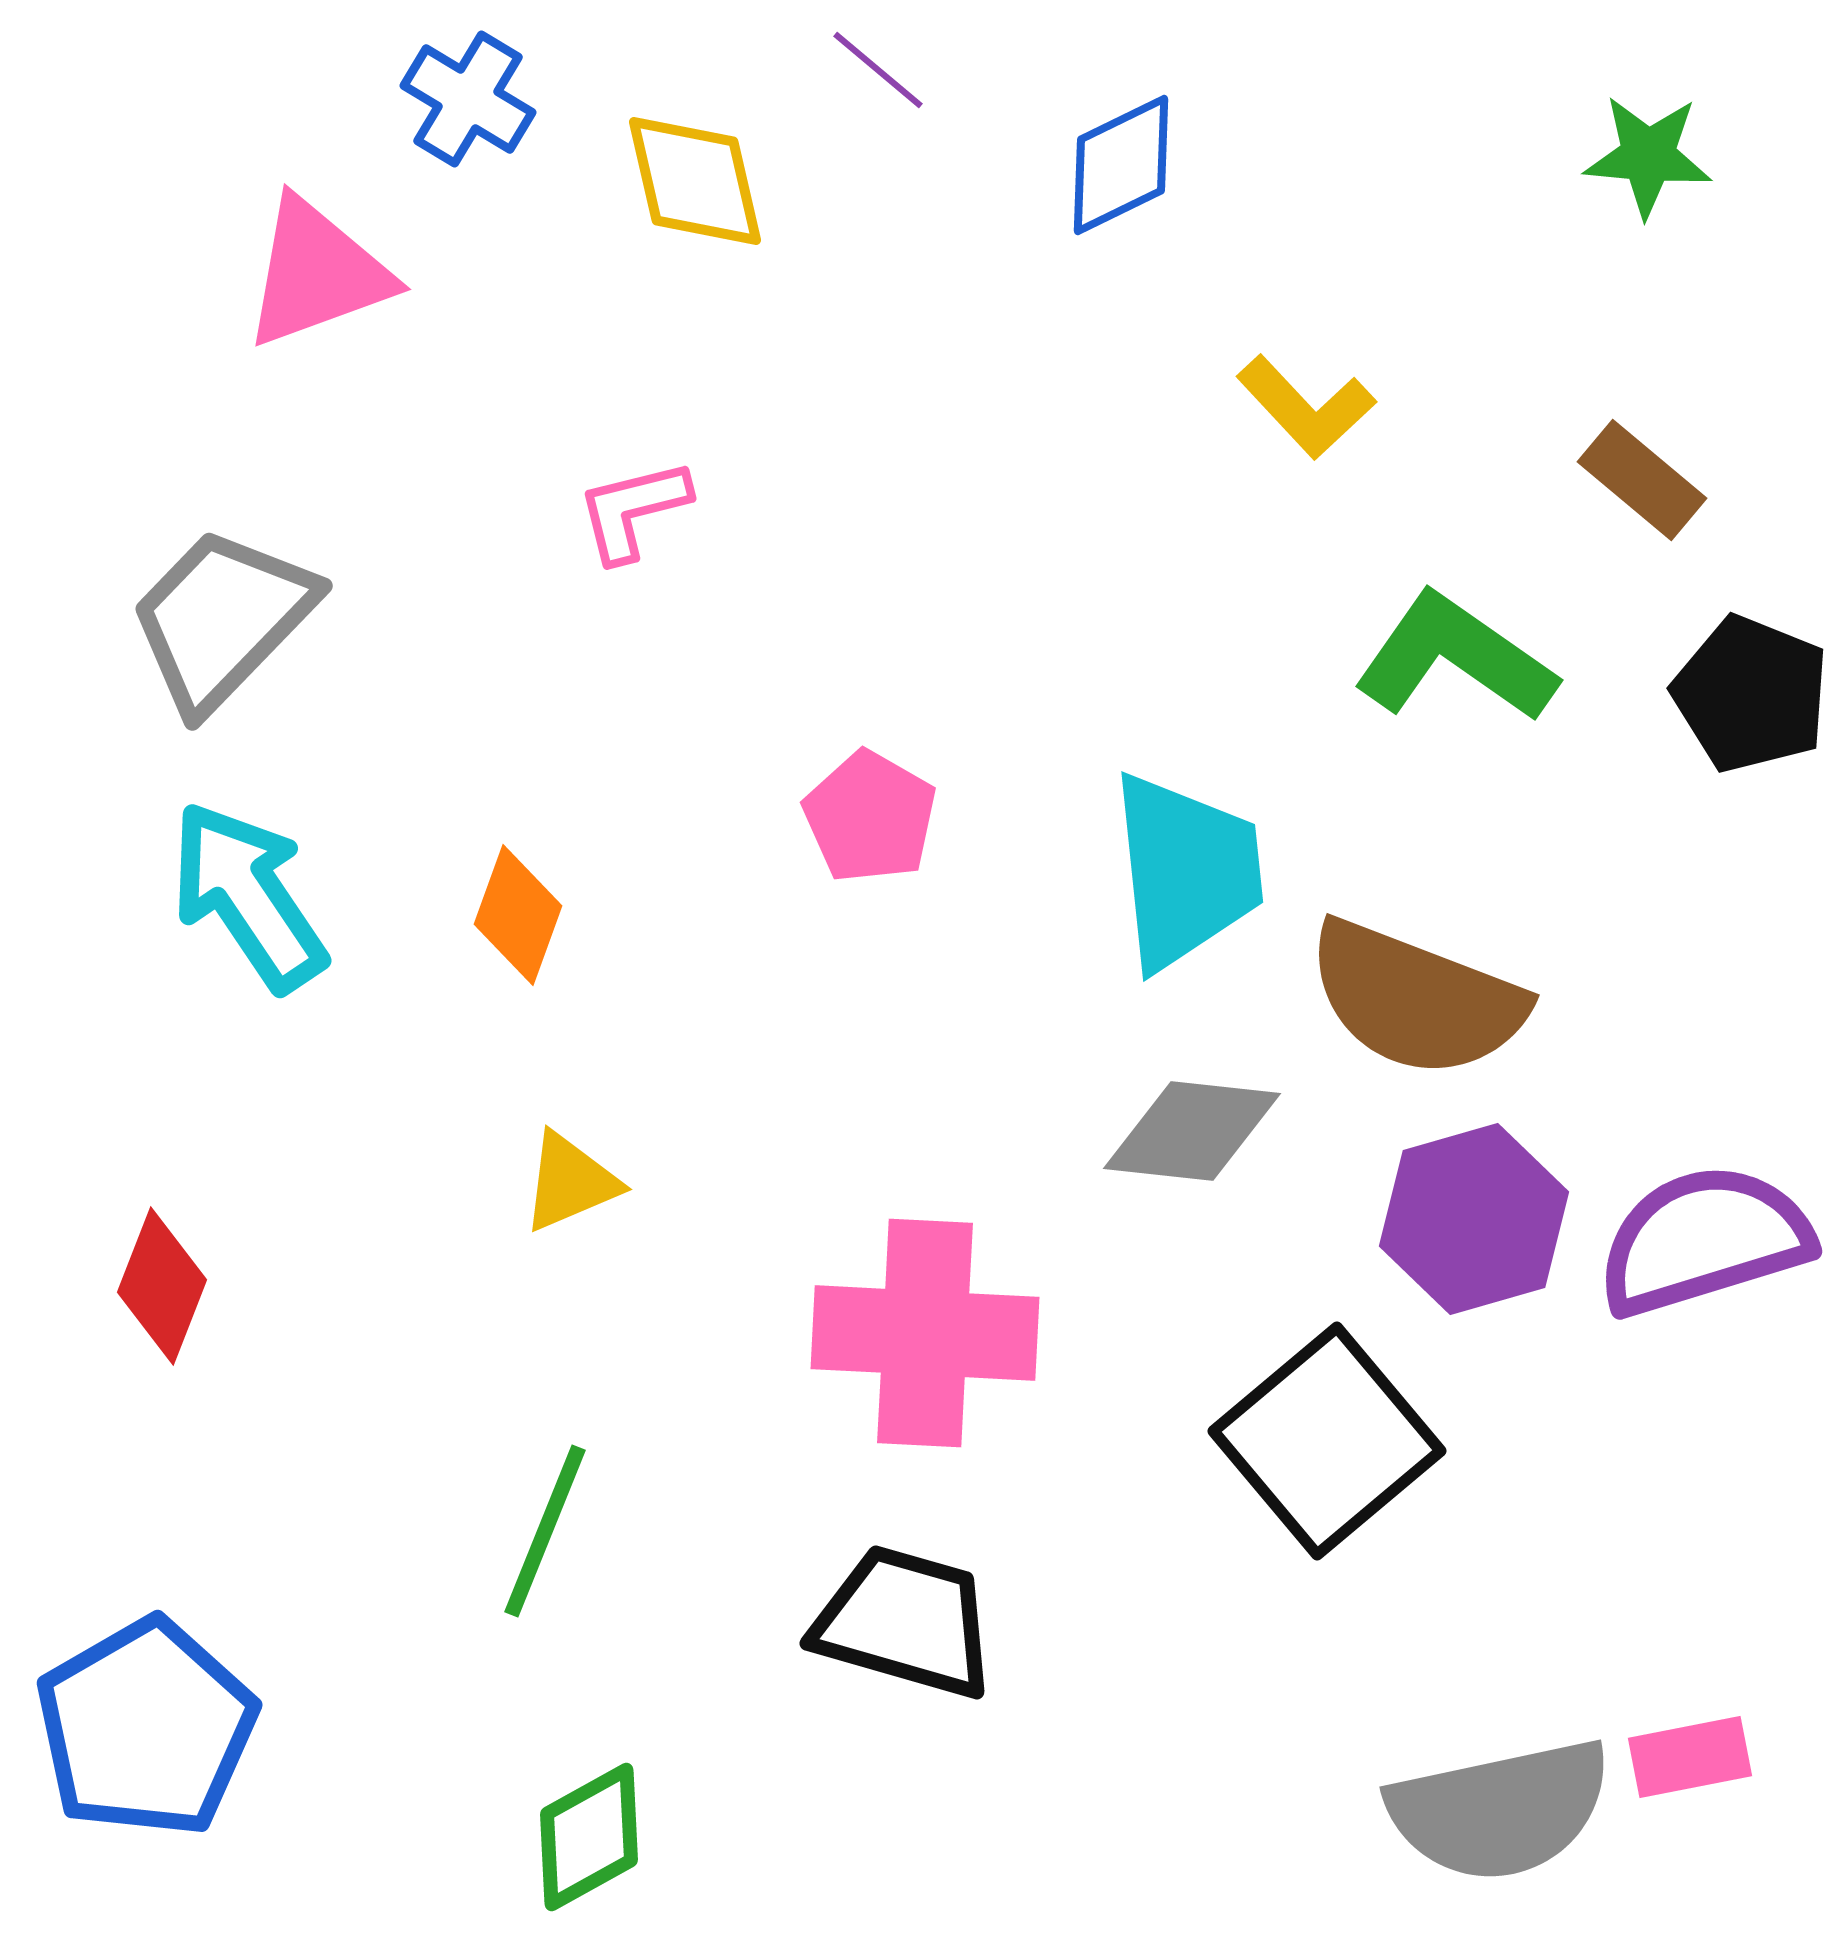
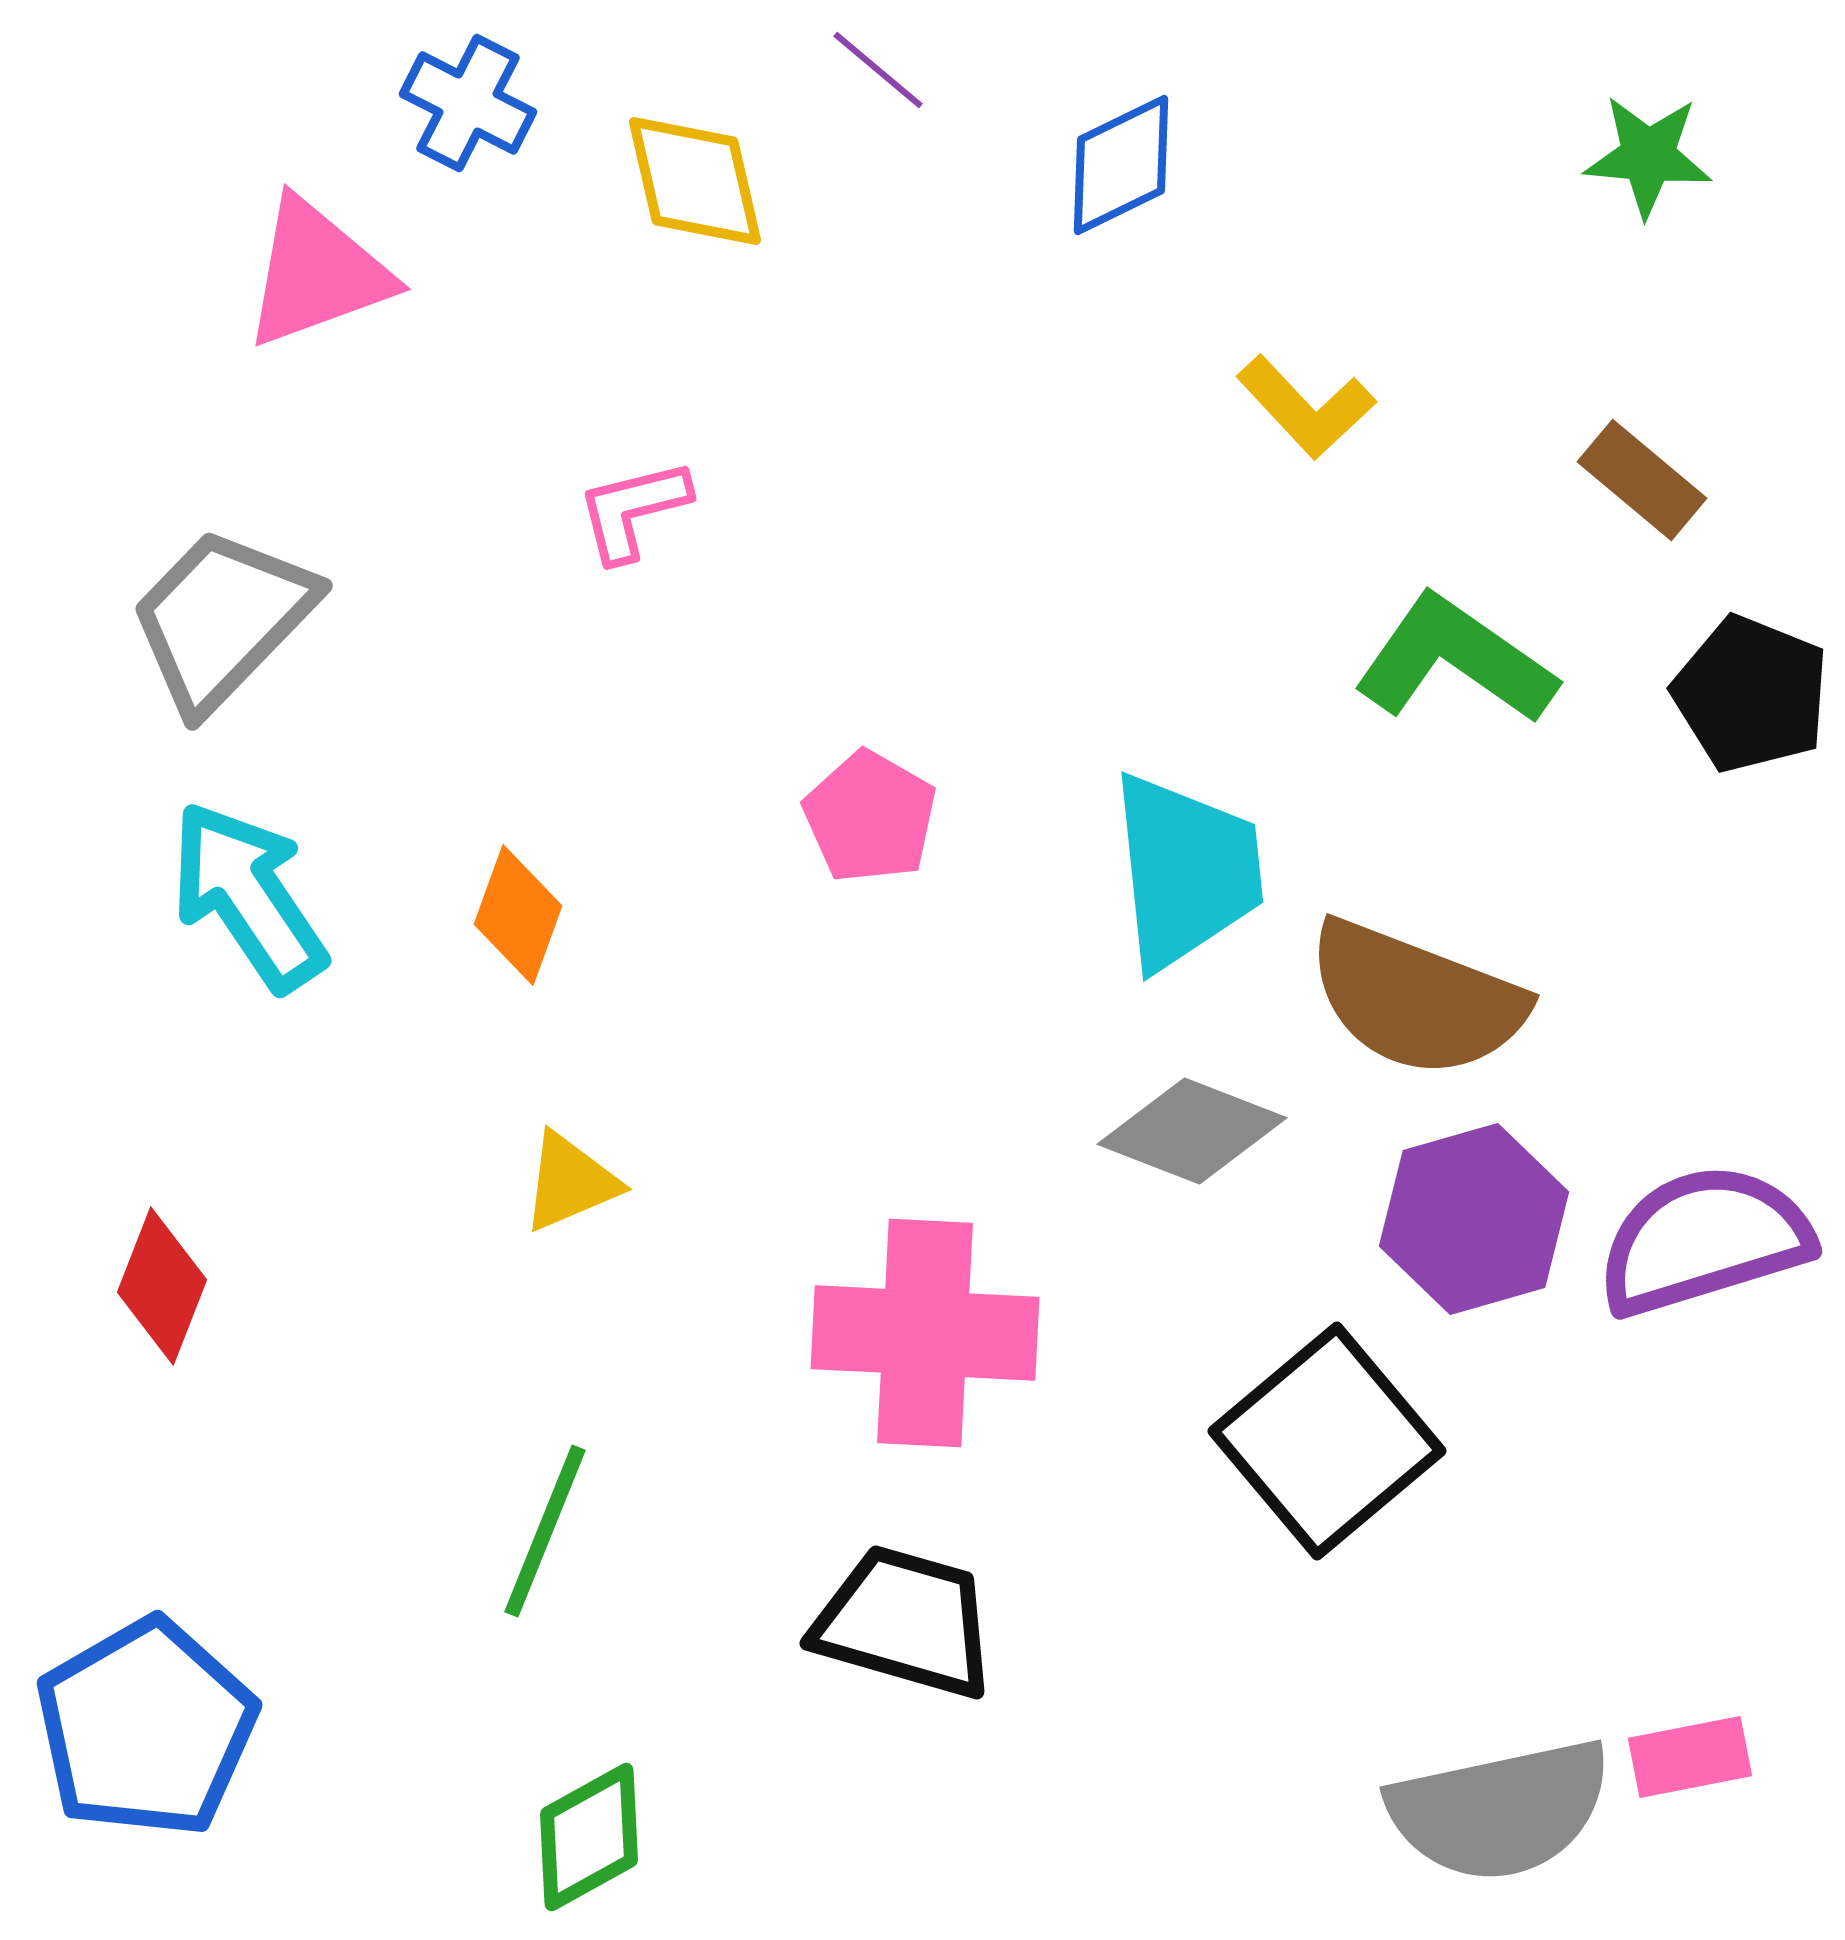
blue cross: moved 4 px down; rotated 4 degrees counterclockwise
green L-shape: moved 2 px down
gray diamond: rotated 15 degrees clockwise
